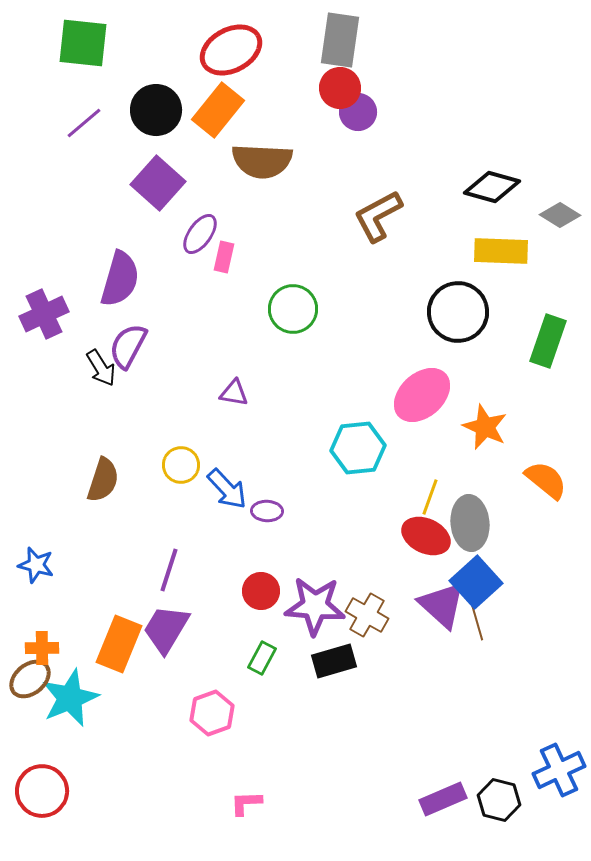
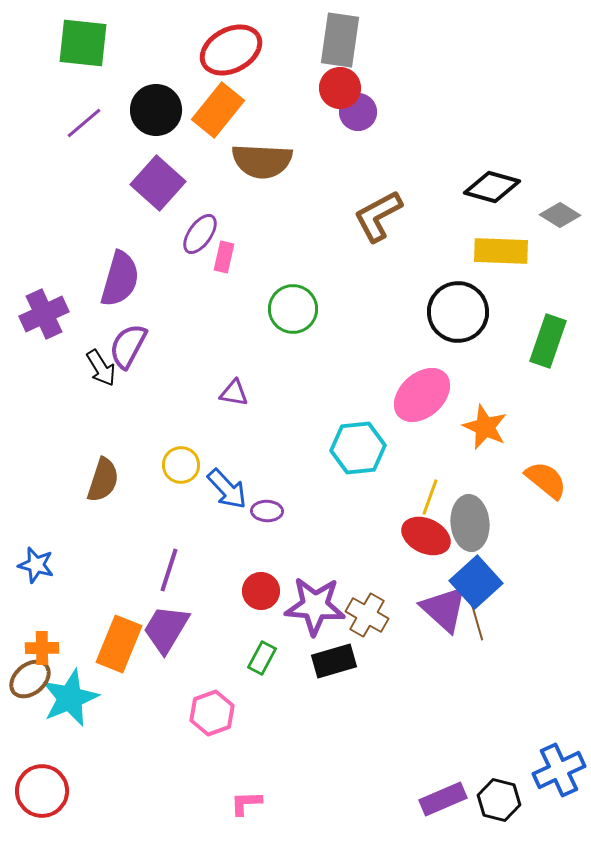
purple triangle at (442, 605): moved 2 px right, 4 px down
